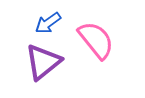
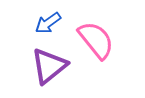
purple triangle: moved 6 px right, 4 px down
